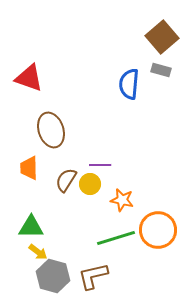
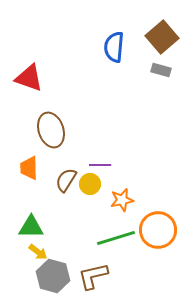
blue semicircle: moved 15 px left, 37 px up
orange star: rotated 25 degrees counterclockwise
